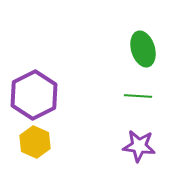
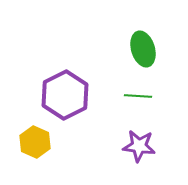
purple hexagon: moved 31 px right
